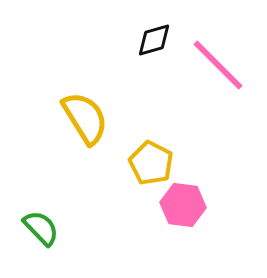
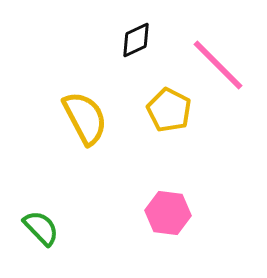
black diamond: moved 18 px left; rotated 9 degrees counterclockwise
yellow semicircle: rotated 4 degrees clockwise
yellow pentagon: moved 18 px right, 53 px up
pink hexagon: moved 15 px left, 8 px down
